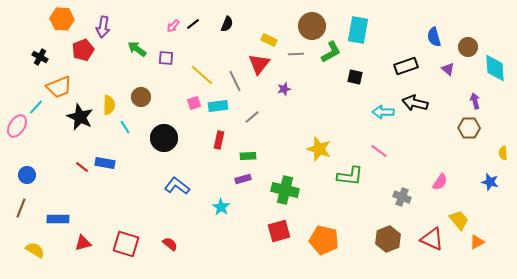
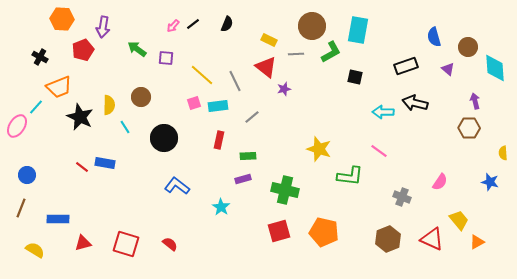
red triangle at (259, 64): moved 7 px right, 3 px down; rotated 30 degrees counterclockwise
orange pentagon at (324, 240): moved 8 px up
